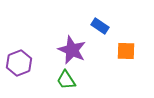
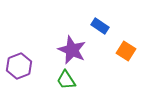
orange square: rotated 30 degrees clockwise
purple hexagon: moved 3 px down
